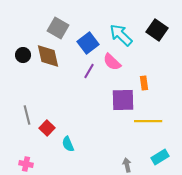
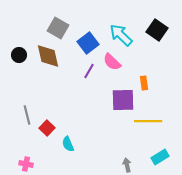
black circle: moved 4 px left
